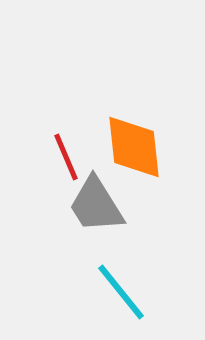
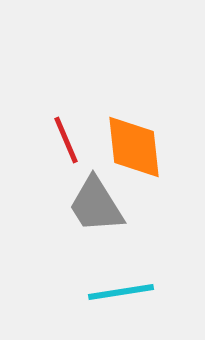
red line: moved 17 px up
cyan line: rotated 60 degrees counterclockwise
